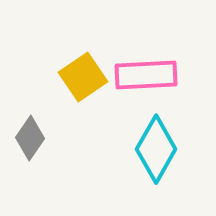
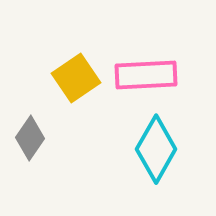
yellow square: moved 7 px left, 1 px down
